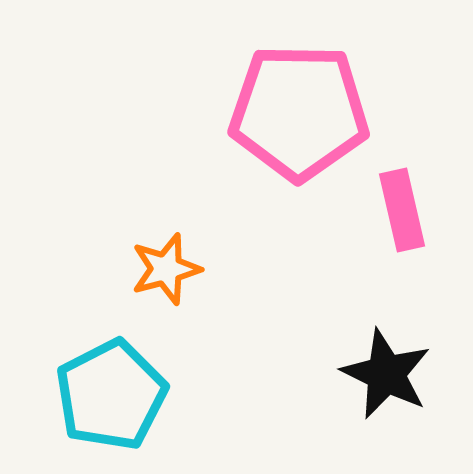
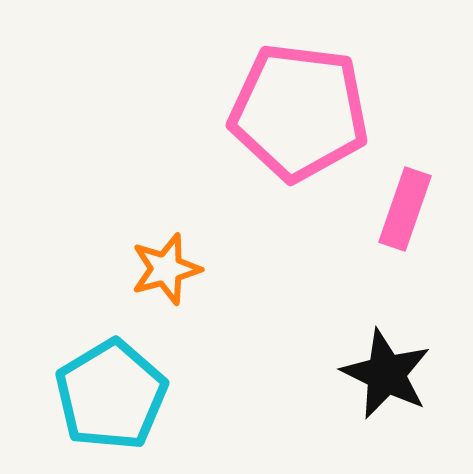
pink pentagon: rotated 6 degrees clockwise
pink rectangle: moved 3 px right, 1 px up; rotated 32 degrees clockwise
cyan pentagon: rotated 4 degrees counterclockwise
